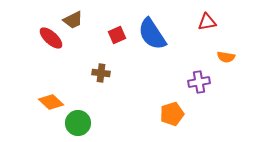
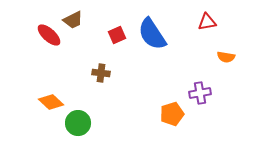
red ellipse: moved 2 px left, 3 px up
purple cross: moved 1 px right, 11 px down
